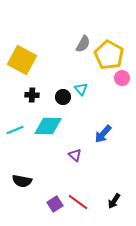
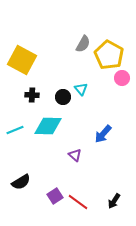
black semicircle: moved 1 px left, 1 px down; rotated 42 degrees counterclockwise
purple square: moved 8 px up
